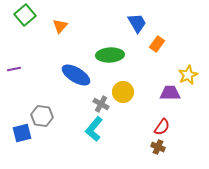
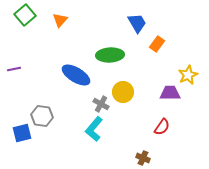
orange triangle: moved 6 px up
brown cross: moved 15 px left, 11 px down
